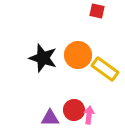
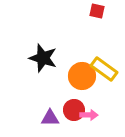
orange circle: moved 4 px right, 21 px down
yellow rectangle: moved 1 px left
pink arrow: rotated 84 degrees clockwise
